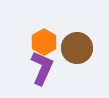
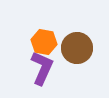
orange hexagon: rotated 20 degrees counterclockwise
